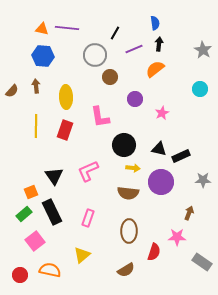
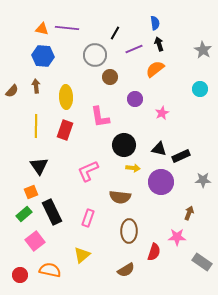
black arrow at (159, 44): rotated 24 degrees counterclockwise
black triangle at (54, 176): moved 15 px left, 10 px up
brown semicircle at (128, 193): moved 8 px left, 4 px down
